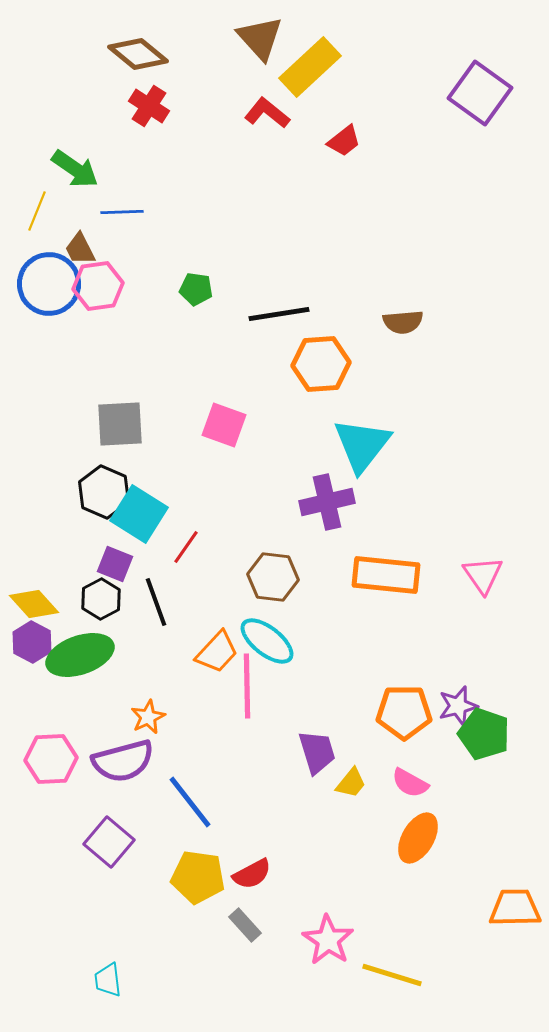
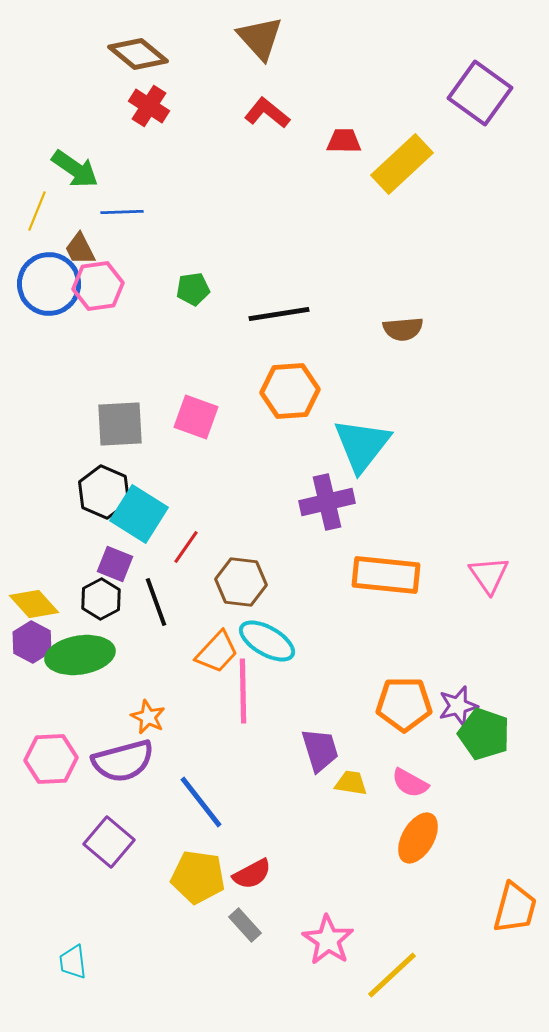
yellow rectangle at (310, 67): moved 92 px right, 97 px down
red trapezoid at (344, 141): rotated 141 degrees counterclockwise
green pentagon at (196, 289): moved 3 px left; rotated 16 degrees counterclockwise
brown semicircle at (403, 322): moved 7 px down
orange hexagon at (321, 364): moved 31 px left, 27 px down
pink square at (224, 425): moved 28 px left, 8 px up
pink triangle at (483, 575): moved 6 px right
brown hexagon at (273, 577): moved 32 px left, 5 px down
cyan ellipse at (267, 641): rotated 8 degrees counterclockwise
green ellipse at (80, 655): rotated 10 degrees clockwise
pink line at (247, 686): moved 4 px left, 5 px down
orange pentagon at (404, 712): moved 8 px up
orange star at (148, 717): rotated 20 degrees counterclockwise
purple trapezoid at (317, 752): moved 3 px right, 2 px up
yellow trapezoid at (351, 783): rotated 120 degrees counterclockwise
blue line at (190, 802): moved 11 px right
orange trapezoid at (515, 908): rotated 106 degrees clockwise
yellow line at (392, 975): rotated 60 degrees counterclockwise
cyan trapezoid at (108, 980): moved 35 px left, 18 px up
